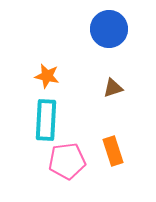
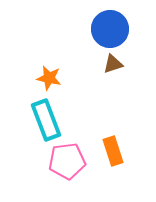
blue circle: moved 1 px right
orange star: moved 2 px right, 2 px down
brown triangle: moved 24 px up
cyan rectangle: rotated 24 degrees counterclockwise
